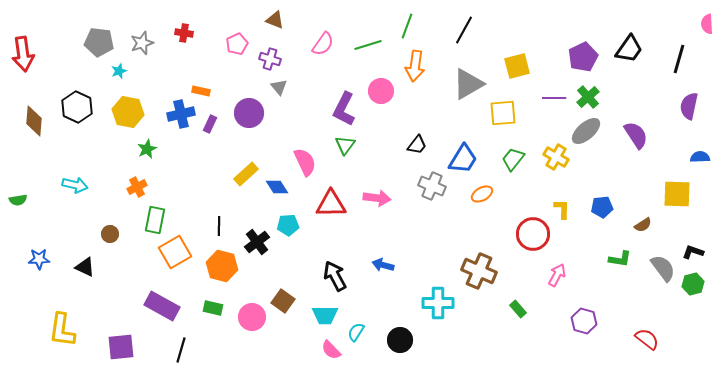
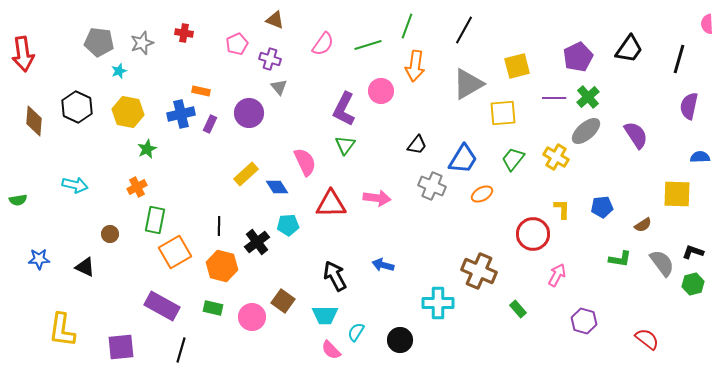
purple pentagon at (583, 57): moved 5 px left
gray semicircle at (663, 268): moved 1 px left, 5 px up
